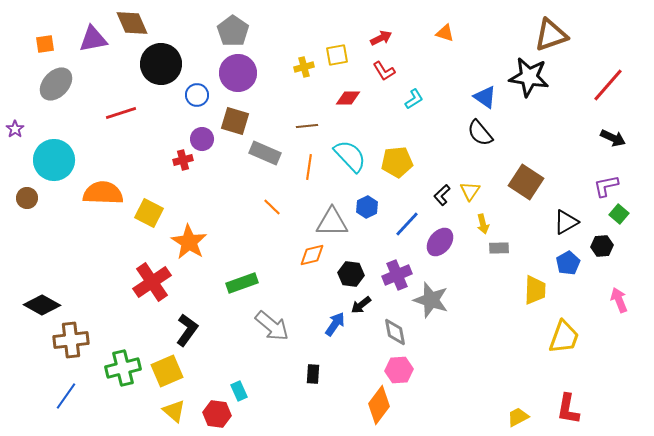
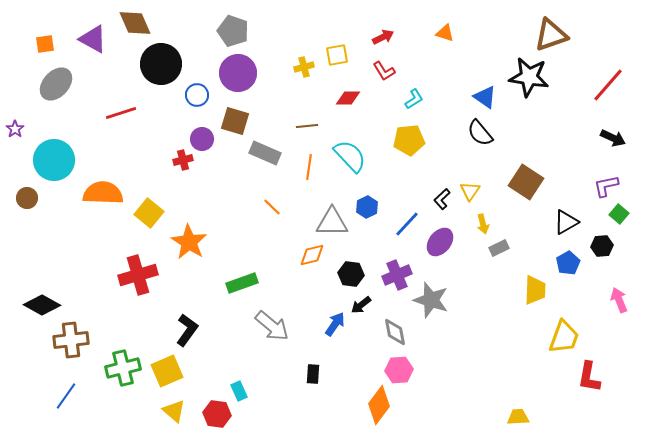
brown diamond at (132, 23): moved 3 px right
gray pentagon at (233, 31): rotated 16 degrees counterclockwise
red arrow at (381, 38): moved 2 px right, 1 px up
purple triangle at (93, 39): rotated 40 degrees clockwise
yellow pentagon at (397, 162): moved 12 px right, 22 px up
black L-shape at (442, 195): moved 4 px down
yellow square at (149, 213): rotated 12 degrees clockwise
gray rectangle at (499, 248): rotated 24 degrees counterclockwise
red cross at (152, 282): moved 14 px left, 7 px up; rotated 18 degrees clockwise
red L-shape at (568, 409): moved 21 px right, 32 px up
yellow trapezoid at (518, 417): rotated 25 degrees clockwise
